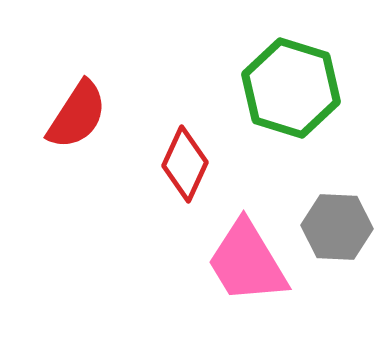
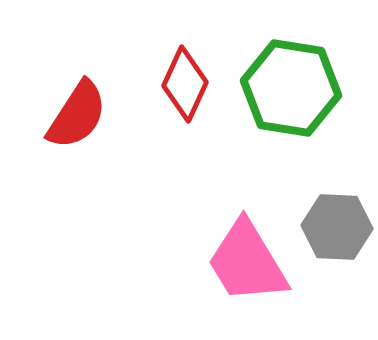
green hexagon: rotated 8 degrees counterclockwise
red diamond: moved 80 px up
